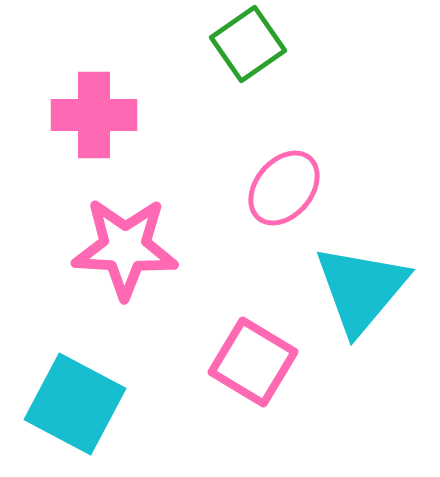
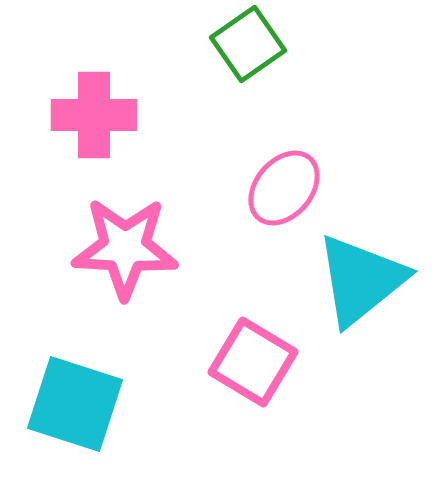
cyan triangle: moved 9 px up; rotated 11 degrees clockwise
cyan square: rotated 10 degrees counterclockwise
